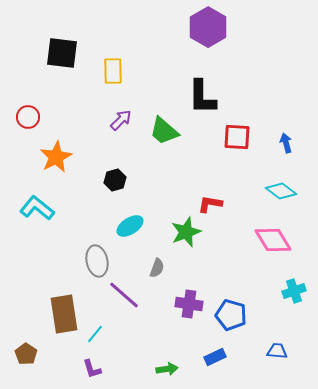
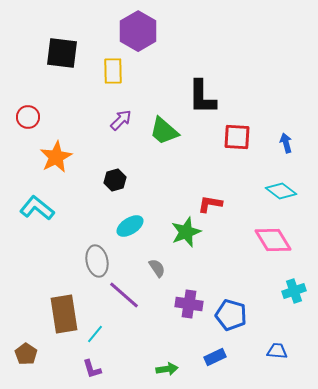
purple hexagon: moved 70 px left, 4 px down
gray semicircle: rotated 54 degrees counterclockwise
